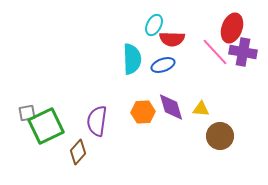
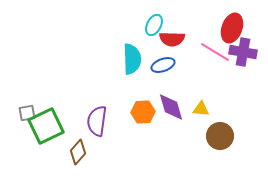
pink line: rotated 16 degrees counterclockwise
